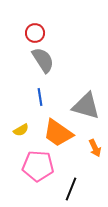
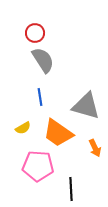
yellow semicircle: moved 2 px right, 2 px up
black line: rotated 25 degrees counterclockwise
